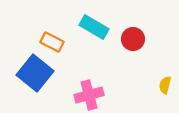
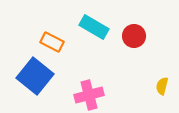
red circle: moved 1 px right, 3 px up
blue square: moved 3 px down
yellow semicircle: moved 3 px left, 1 px down
